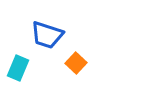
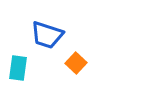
cyan rectangle: rotated 15 degrees counterclockwise
